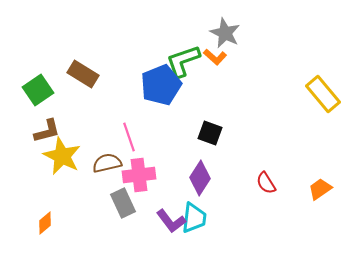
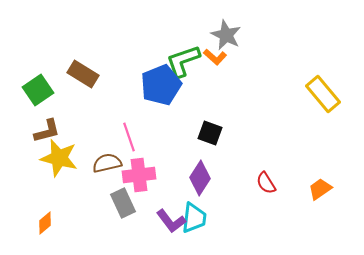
gray star: moved 1 px right, 2 px down
yellow star: moved 3 px left, 2 px down; rotated 12 degrees counterclockwise
